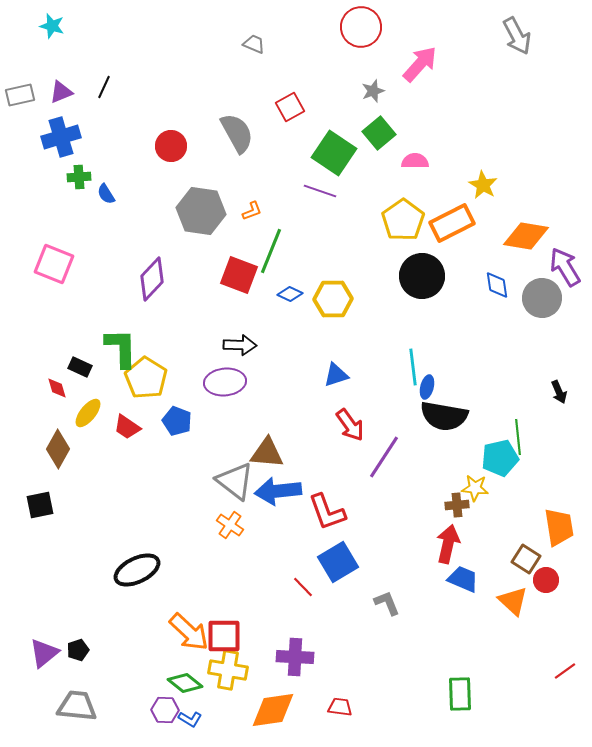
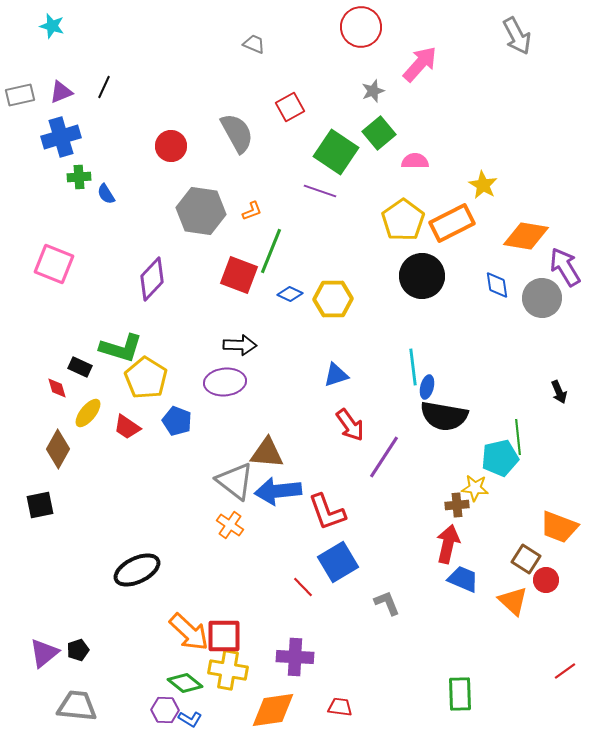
green square at (334, 153): moved 2 px right, 1 px up
green L-shape at (121, 348): rotated 108 degrees clockwise
orange trapezoid at (559, 527): rotated 120 degrees clockwise
